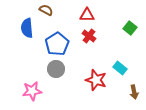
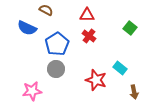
blue semicircle: rotated 60 degrees counterclockwise
